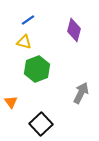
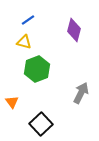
orange triangle: moved 1 px right
